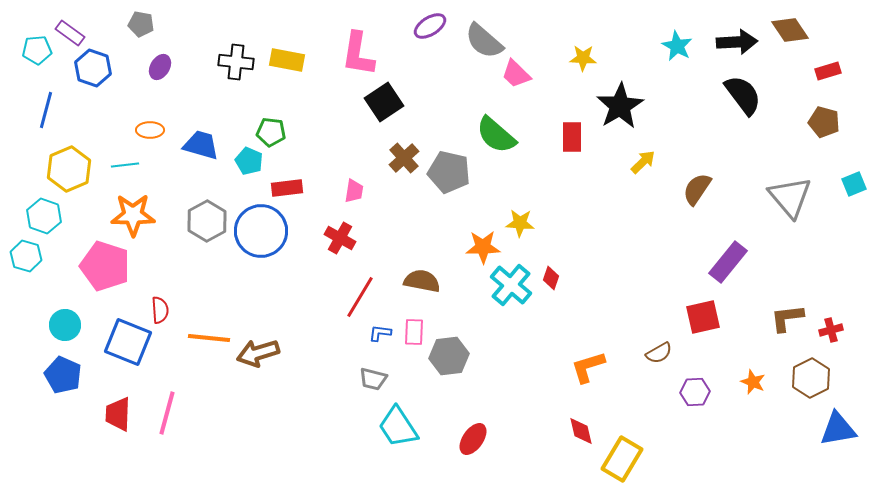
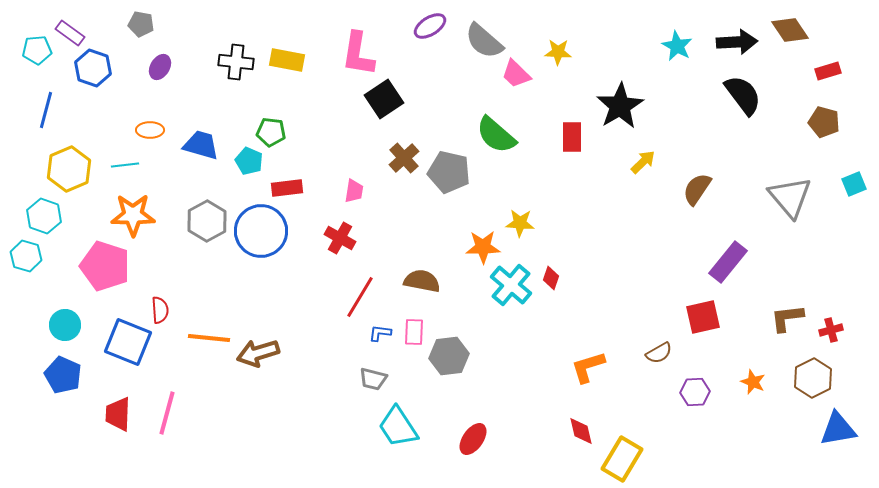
yellow star at (583, 58): moved 25 px left, 6 px up
black square at (384, 102): moved 3 px up
brown hexagon at (811, 378): moved 2 px right
